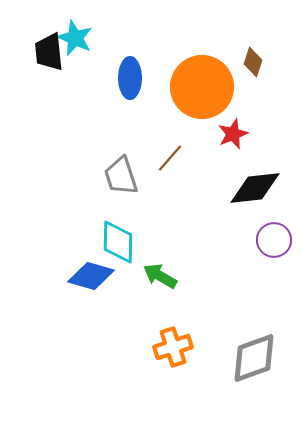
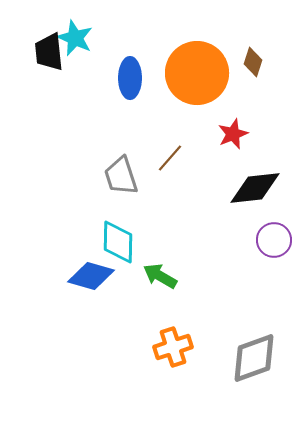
orange circle: moved 5 px left, 14 px up
